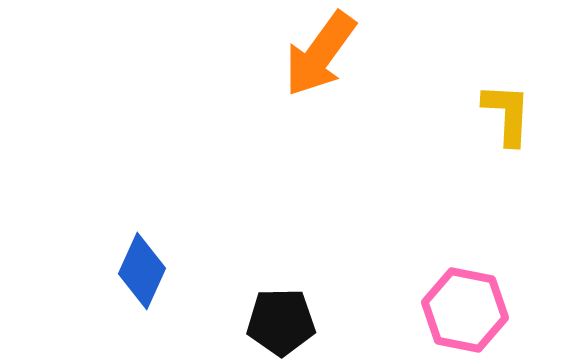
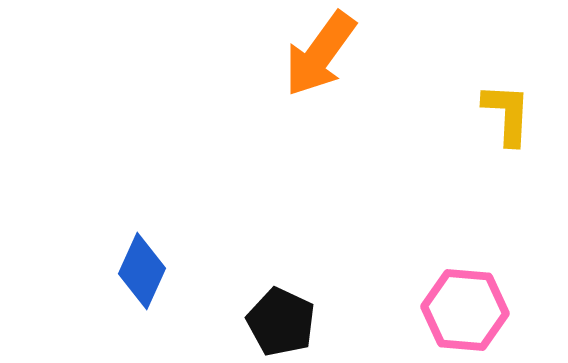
pink hexagon: rotated 6 degrees counterclockwise
black pentagon: rotated 26 degrees clockwise
